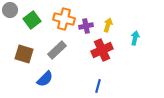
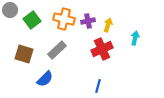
purple cross: moved 2 px right, 5 px up
red cross: moved 1 px up
